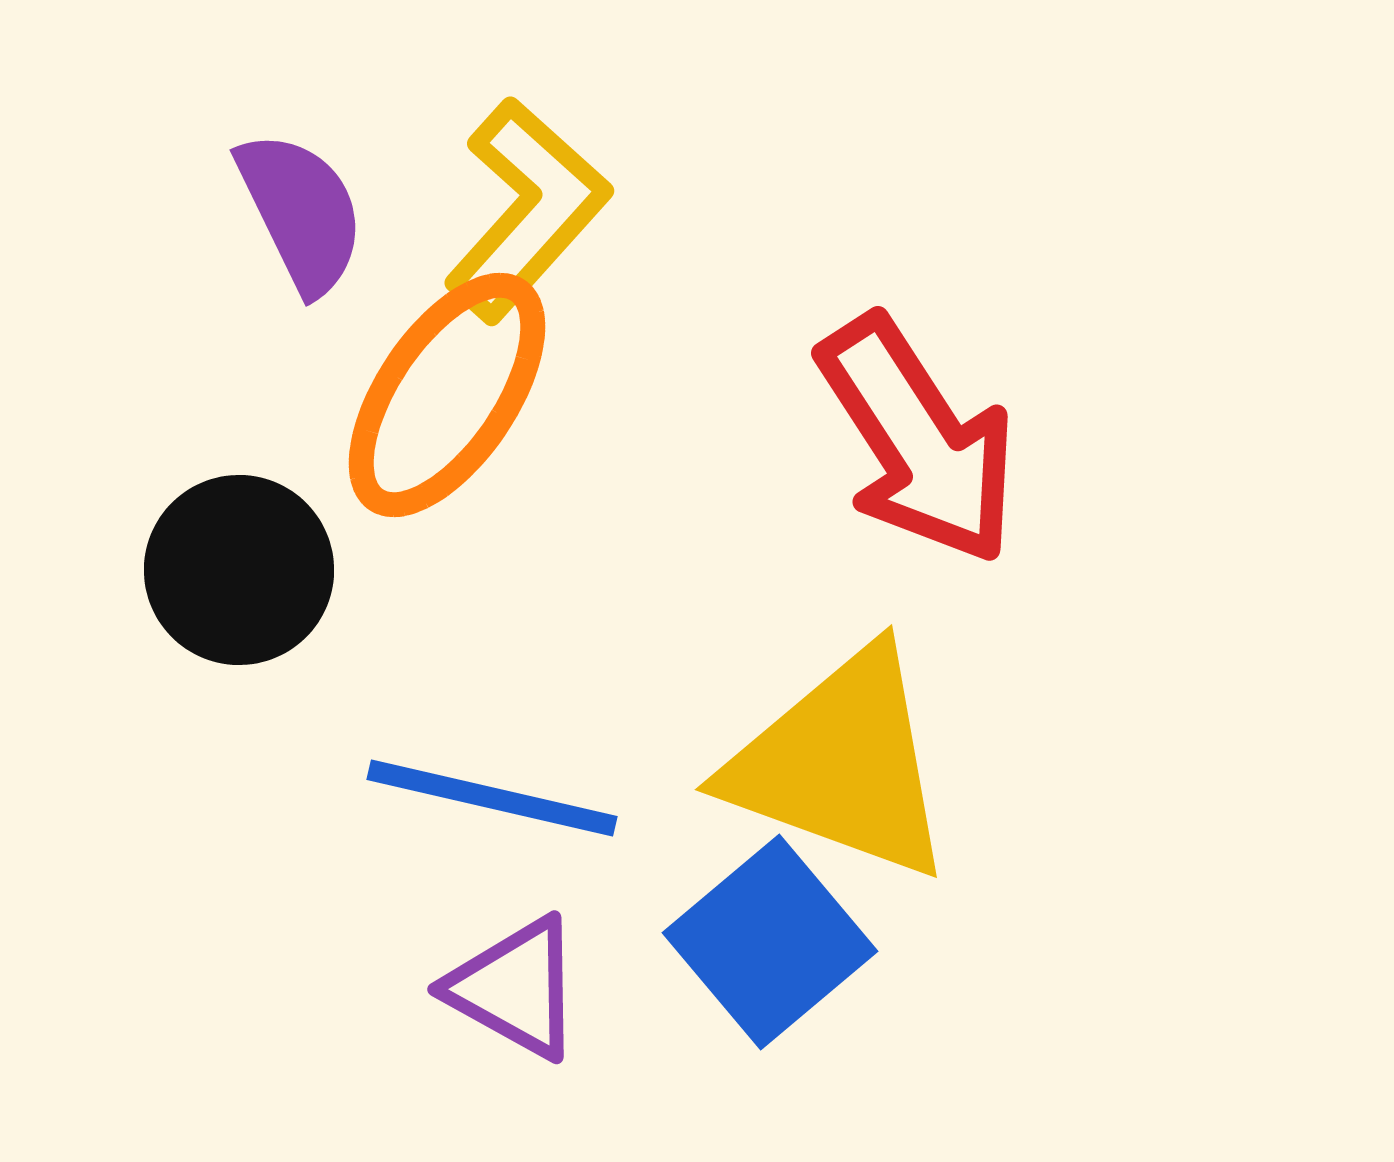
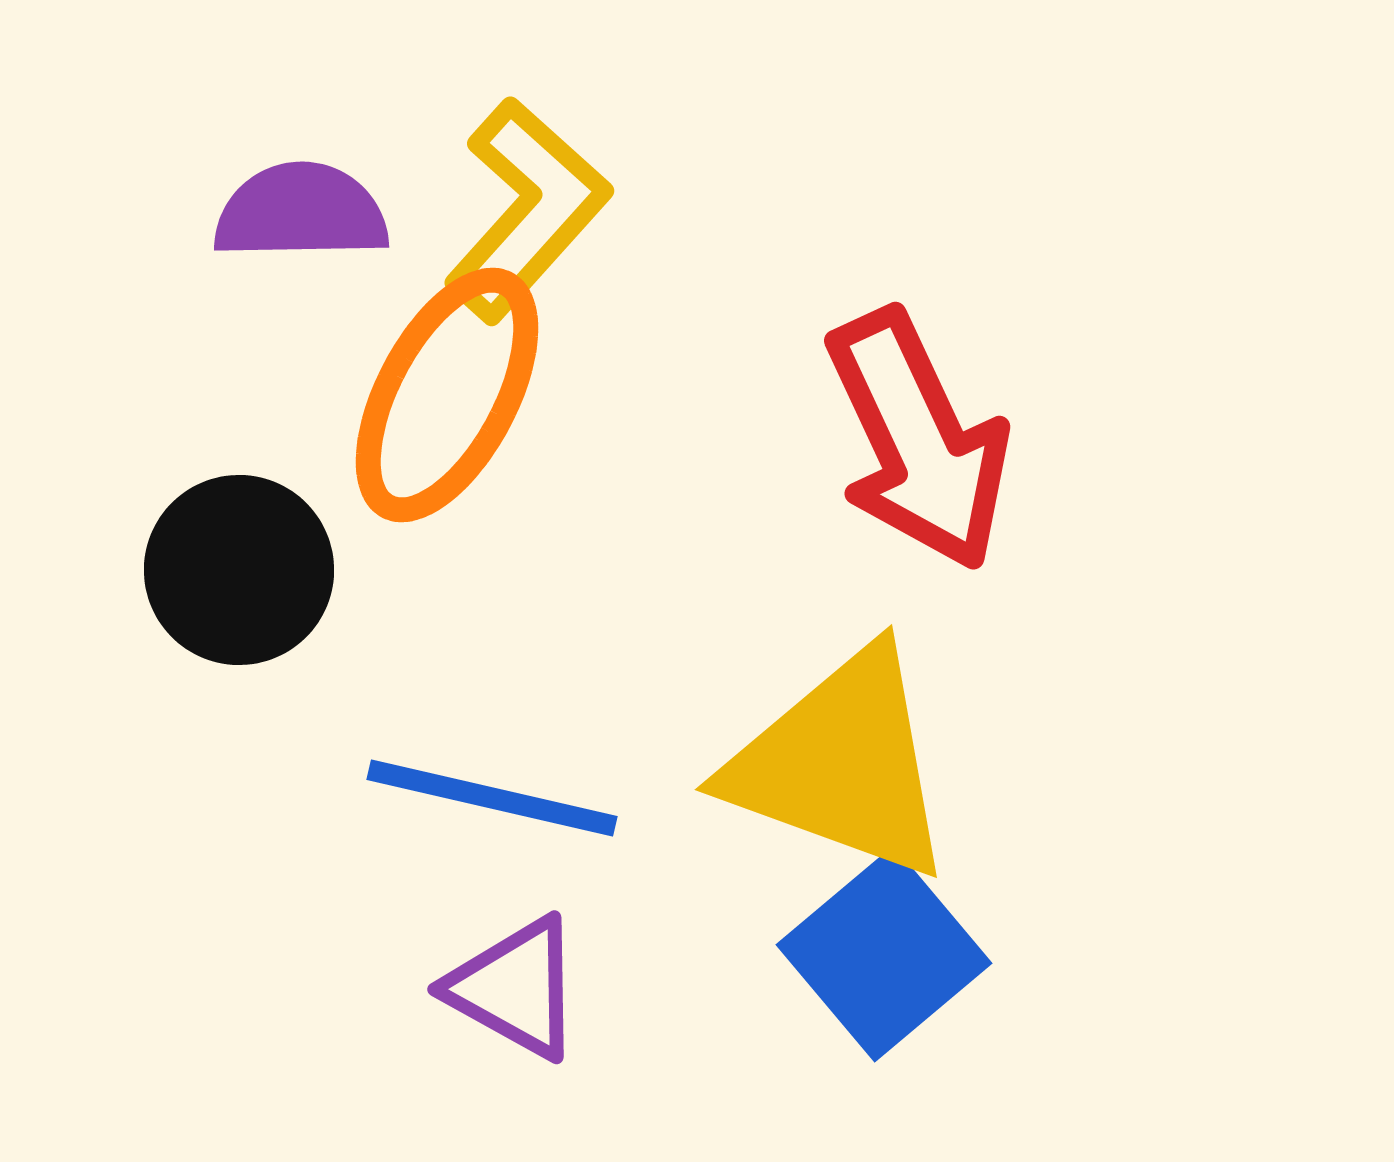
purple semicircle: rotated 65 degrees counterclockwise
orange ellipse: rotated 6 degrees counterclockwise
red arrow: rotated 8 degrees clockwise
blue square: moved 114 px right, 12 px down
